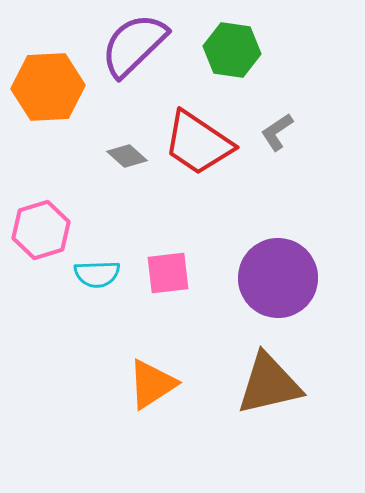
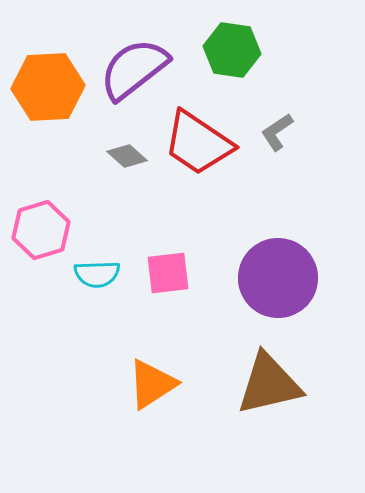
purple semicircle: moved 24 px down; rotated 6 degrees clockwise
